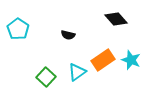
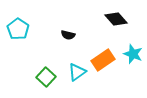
cyan star: moved 2 px right, 6 px up
